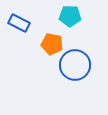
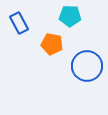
blue rectangle: rotated 35 degrees clockwise
blue circle: moved 12 px right, 1 px down
